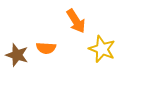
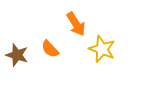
orange arrow: moved 3 px down
orange semicircle: moved 4 px right, 1 px down; rotated 42 degrees clockwise
